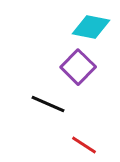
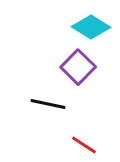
cyan diamond: rotated 21 degrees clockwise
black line: rotated 12 degrees counterclockwise
